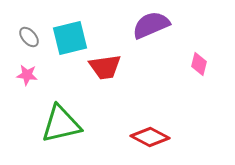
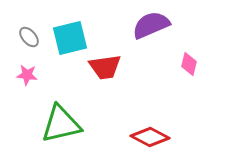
pink diamond: moved 10 px left
